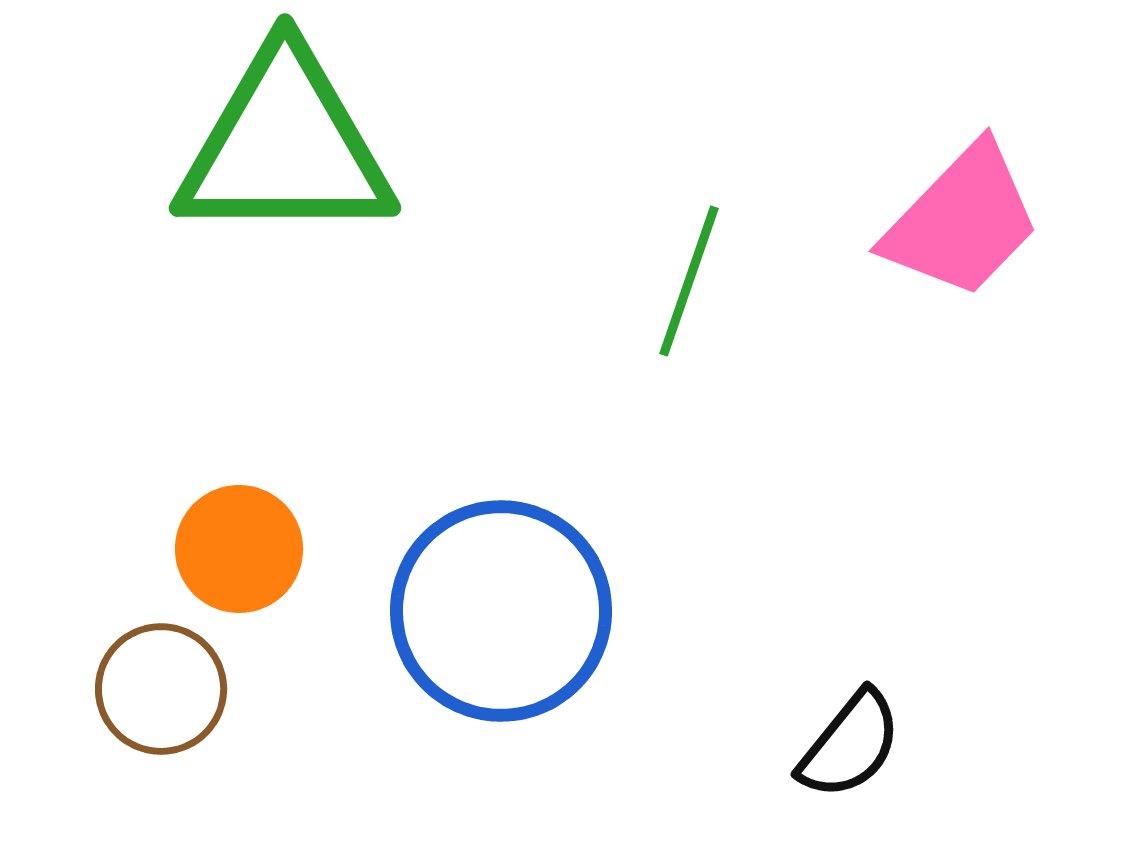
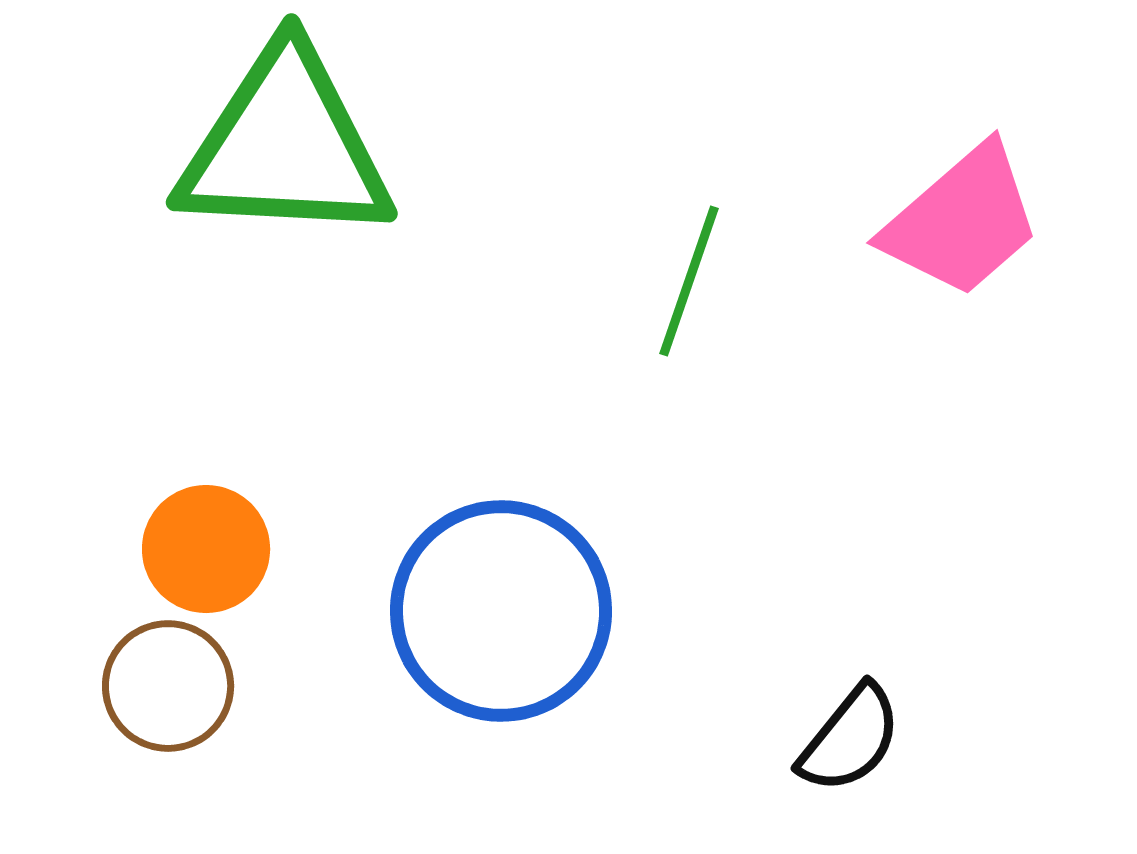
green triangle: rotated 3 degrees clockwise
pink trapezoid: rotated 5 degrees clockwise
orange circle: moved 33 px left
brown circle: moved 7 px right, 3 px up
black semicircle: moved 6 px up
